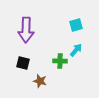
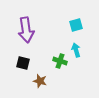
purple arrow: rotated 10 degrees counterclockwise
cyan arrow: rotated 56 degrees counterclockwise
green cross: rotated 16 degrees clockwise
